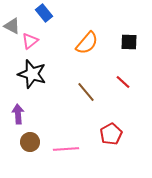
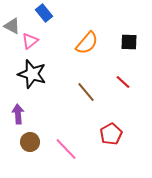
pink line: rotated 50 degrees clockwise
